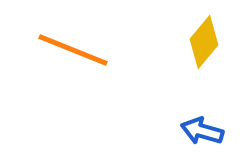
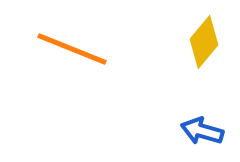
orange line: moved 1 px left, 1 px up
